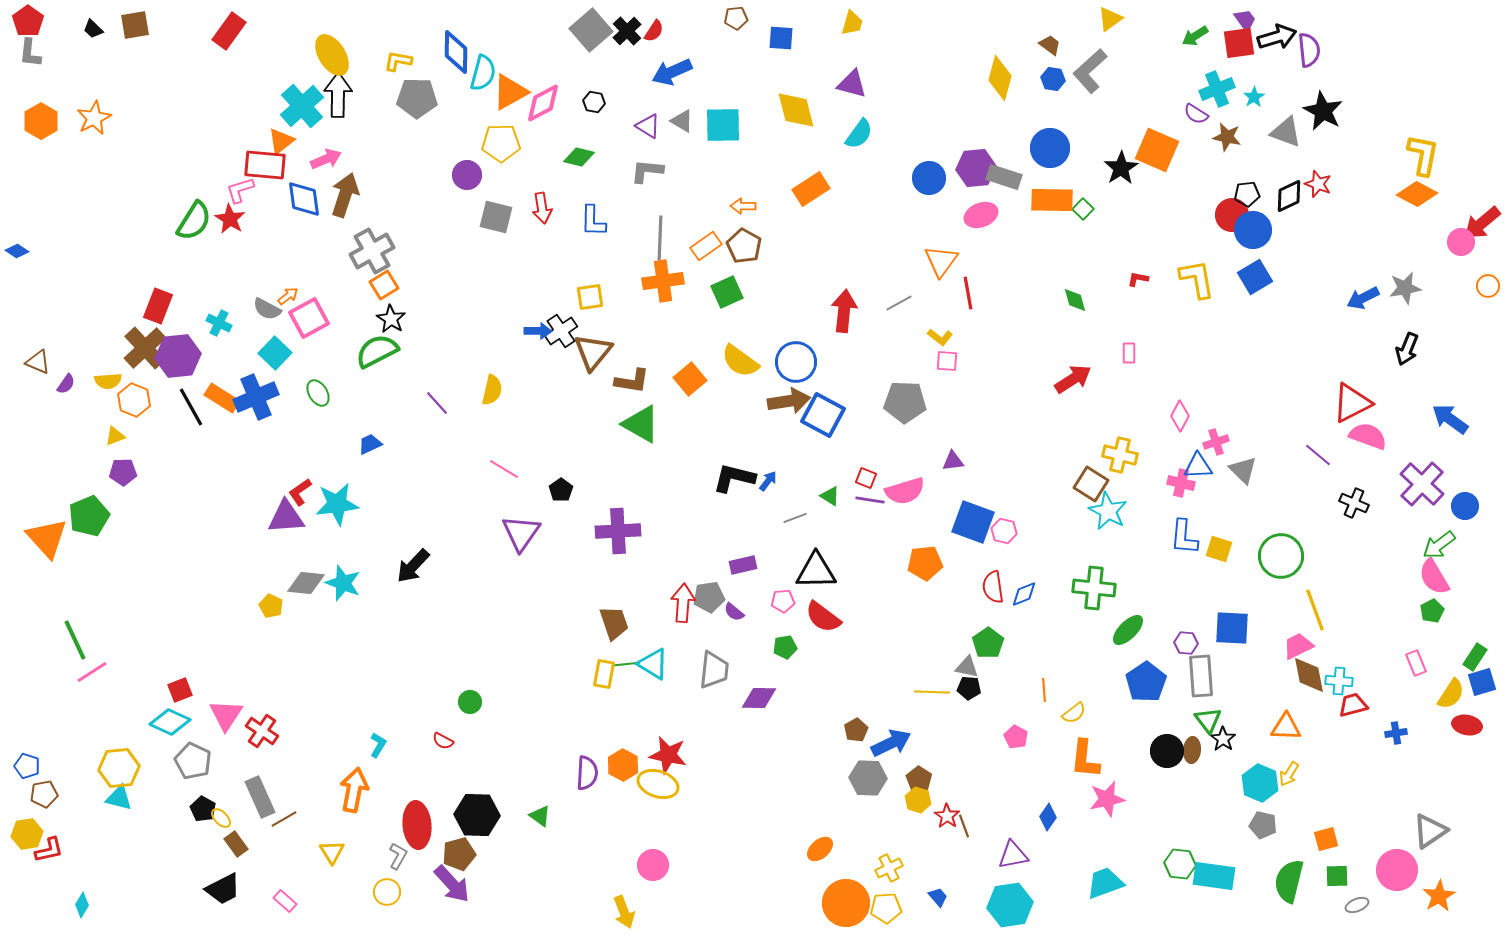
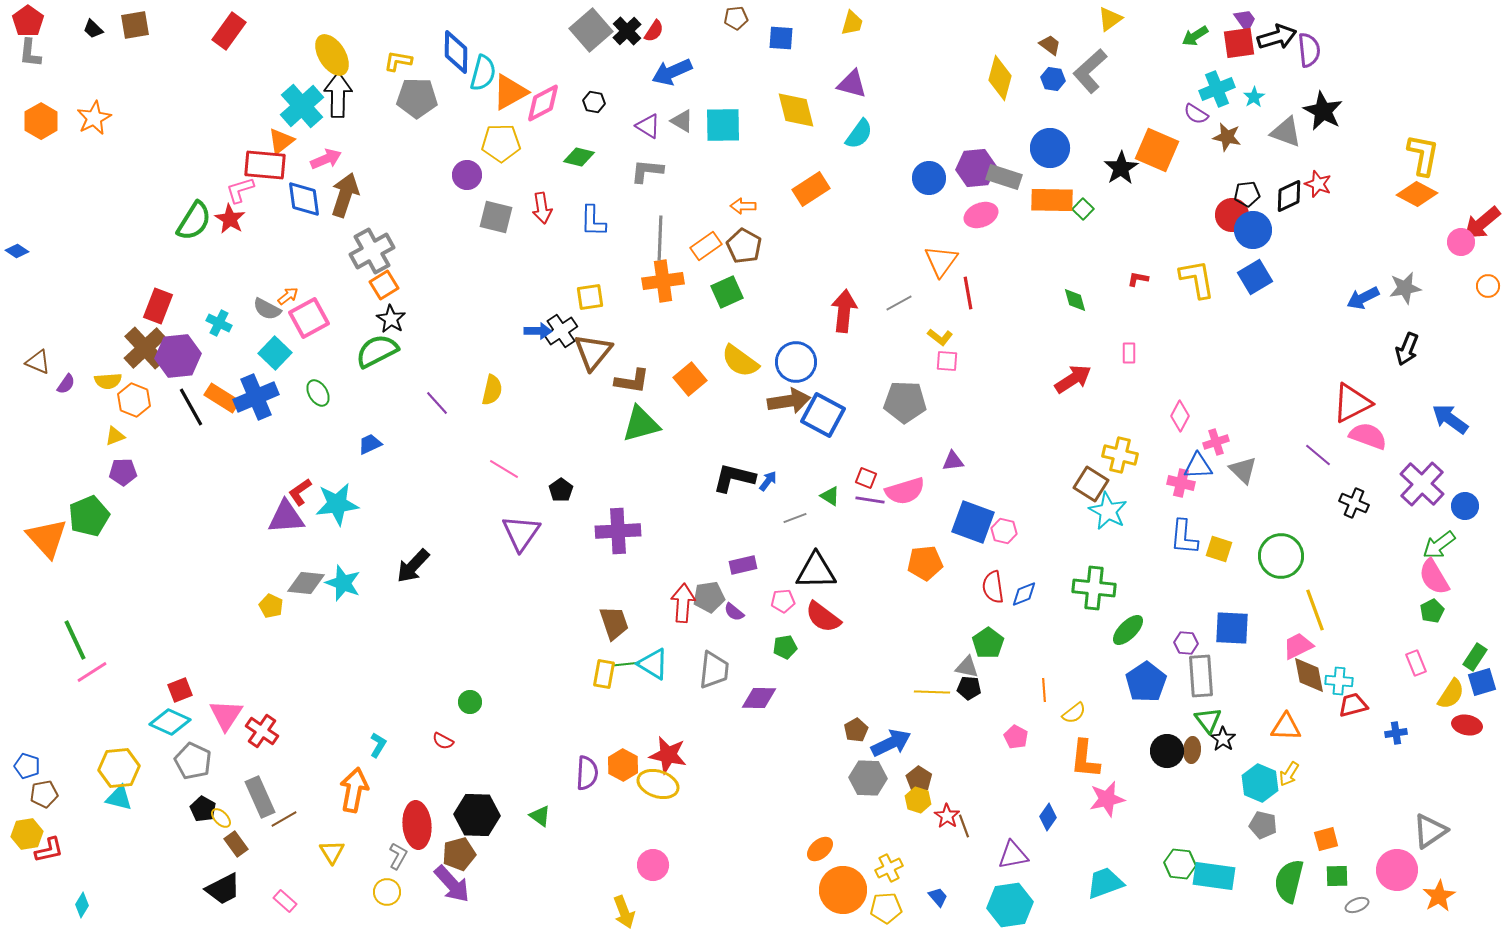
green triangle at (641, 424): rotated 45 degrees counterclockwise
orange circle at (846, 903): moved 3 px left, 13 px up
